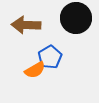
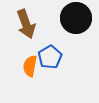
brown arrow: moved 1 px up; rotated 112 degrees counterclockwise
orange semicircle: moved 5 px left, 4 px up; rotated 130 degrees clockwise
